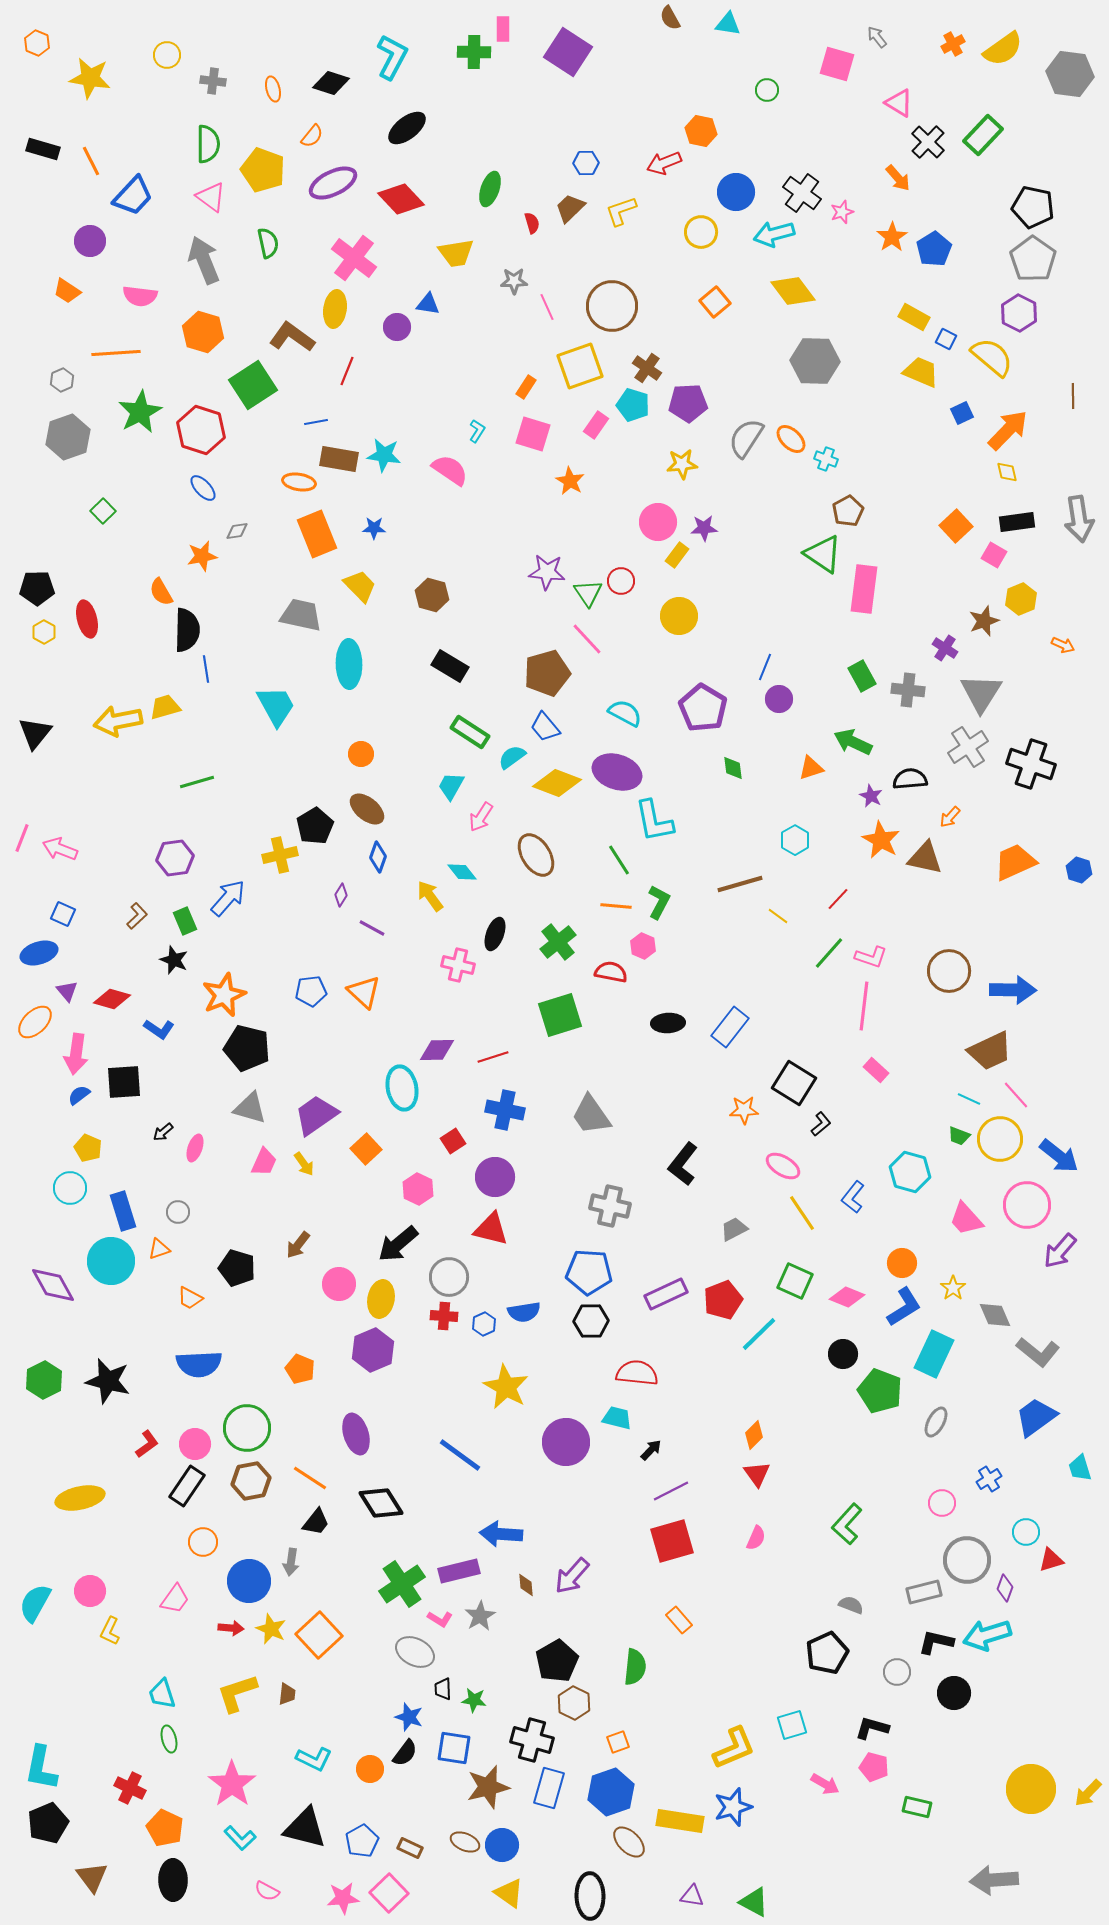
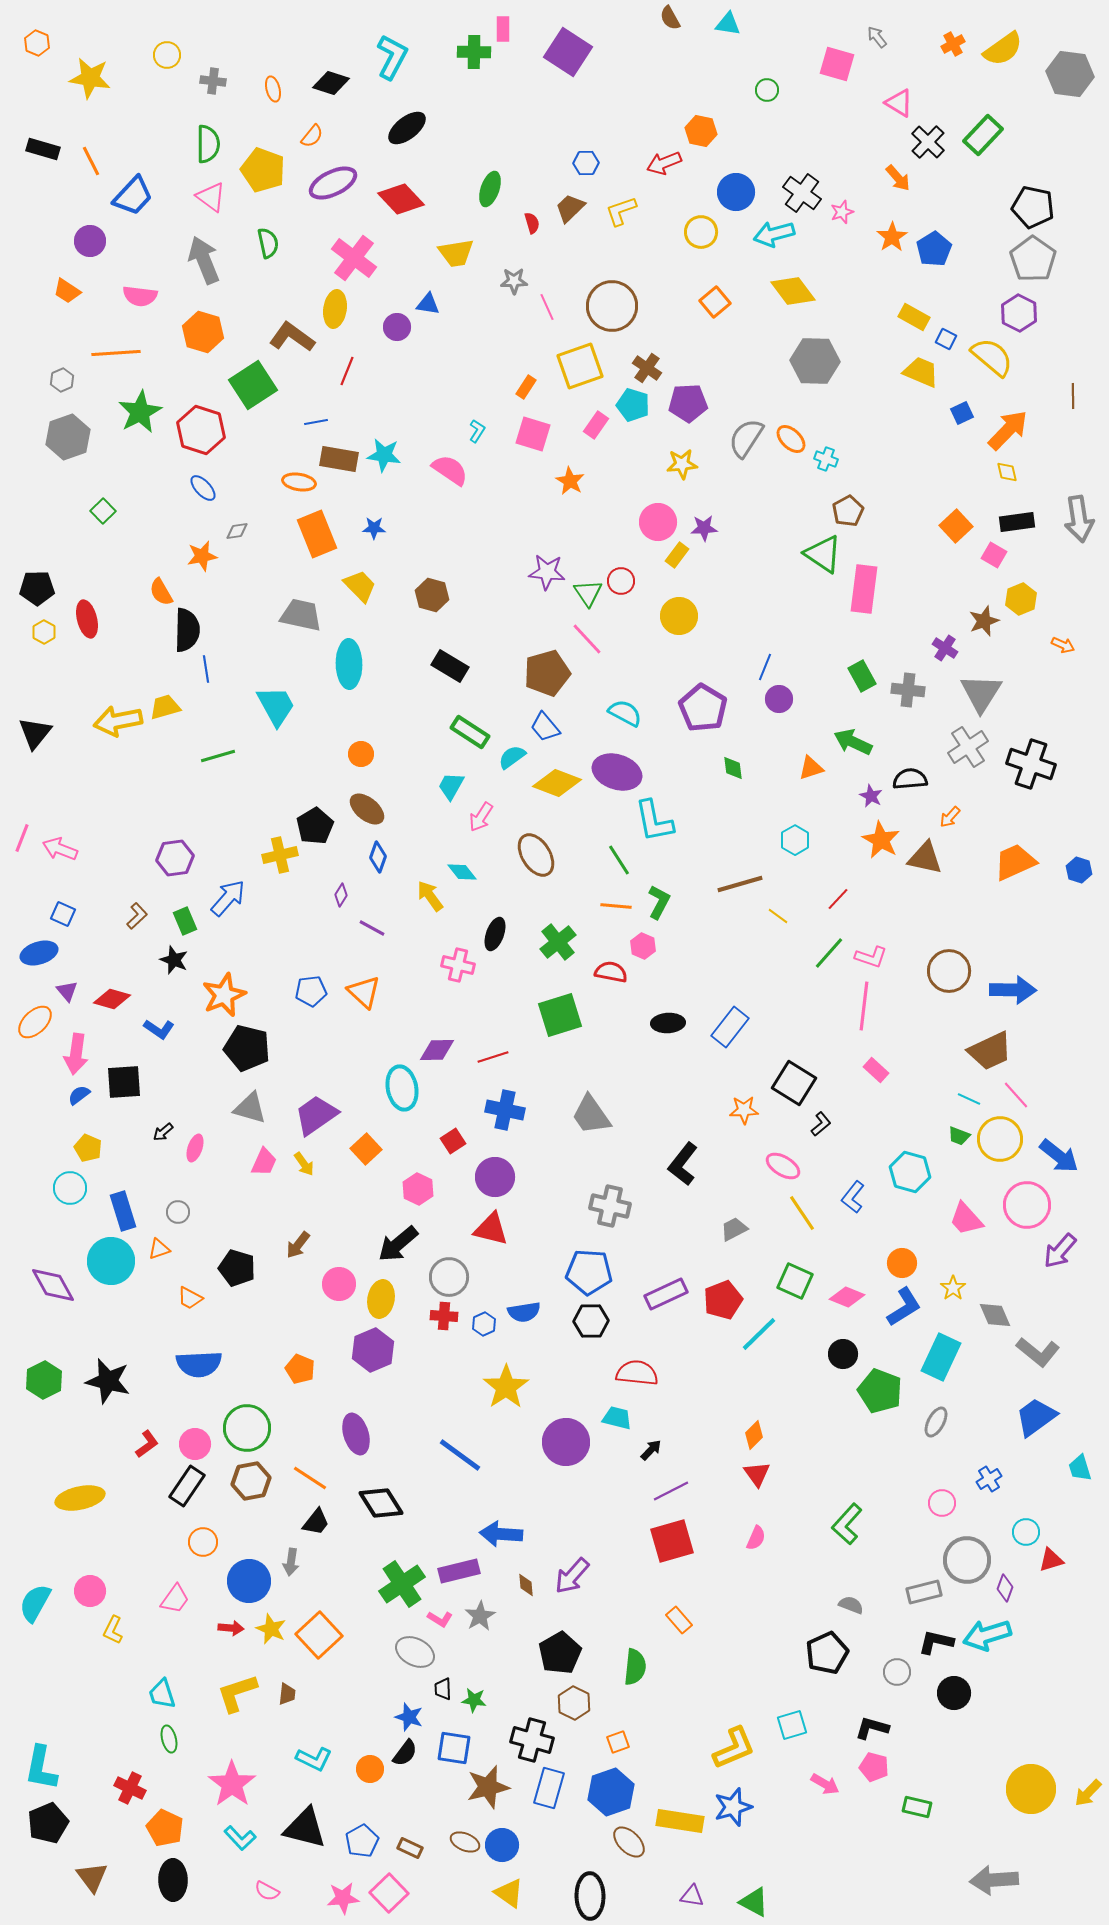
green line at (197, 782): moved 21 px right, 26 px up
cyan rectangle at (934, 1354): moved 7 px right, 3 px down
yellow star at (506, 1387): rotated 9 degrees clockwise
yellow L-shape at (110, 1631): moved 3 px right, 1 px up
black pentagon at (557, 1661): moved 3 px right, 8 px up
